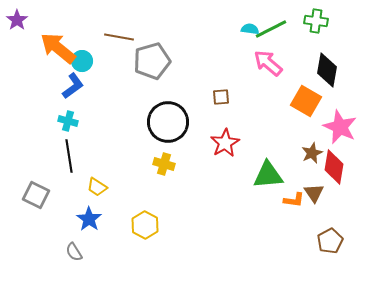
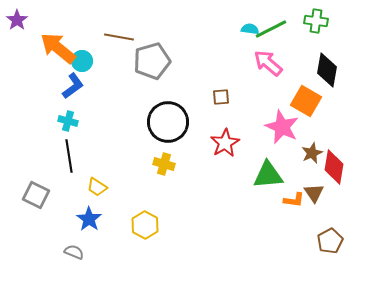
pink star: moved 58 px left
gray semicircle: rotated 144 degrees clockwise
